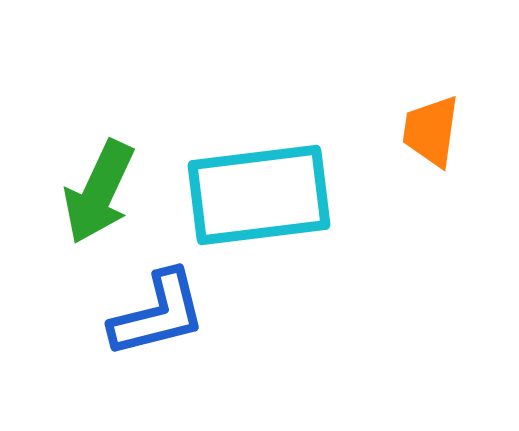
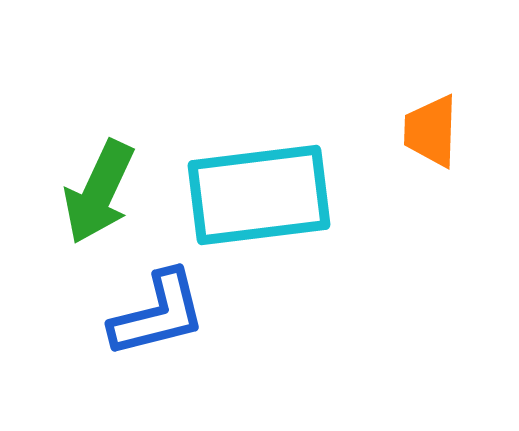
orange trapezoid: rotated 6 degrees counterclockwise
